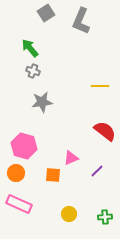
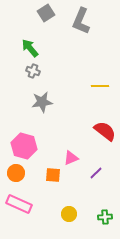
purple line: moved 1 px left, 2 px down
